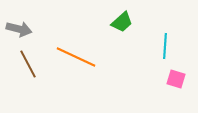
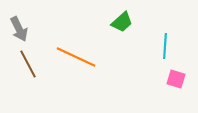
gray arrow: rotated 50 degrees clockwise
